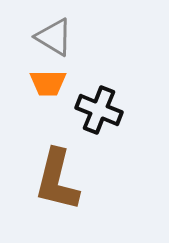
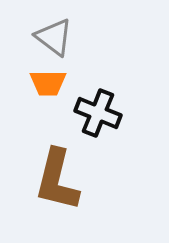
gray triangle: rotated 6 degrees clockwise
black cross: moved 1 px left, 3 px down
